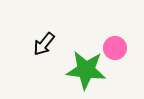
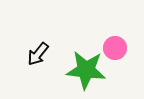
black arrow: moved 6 px left, 10 px down
